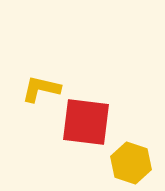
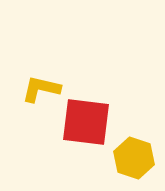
yellow hexagon: moved 3 px right, 5 px up
